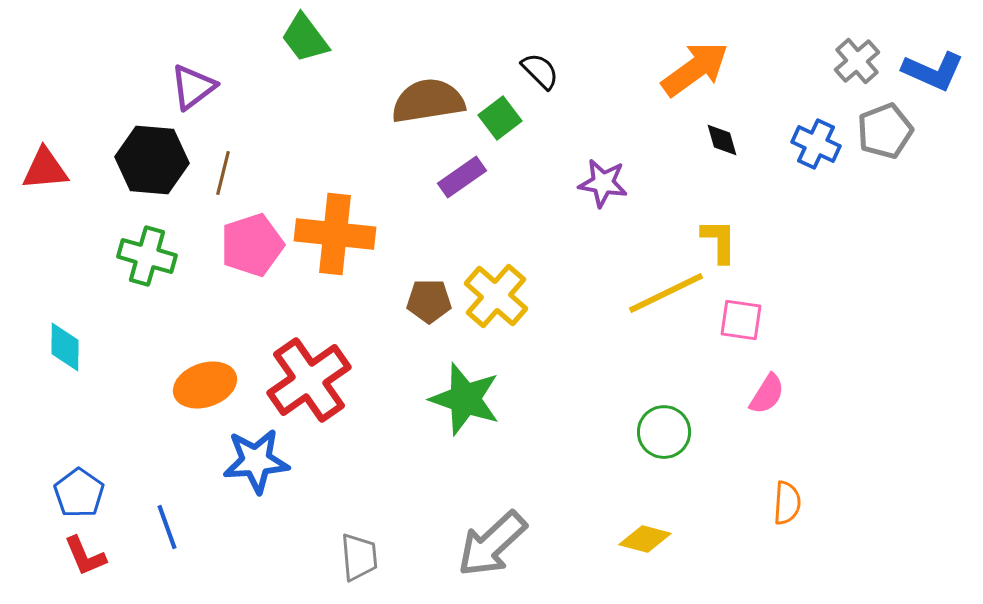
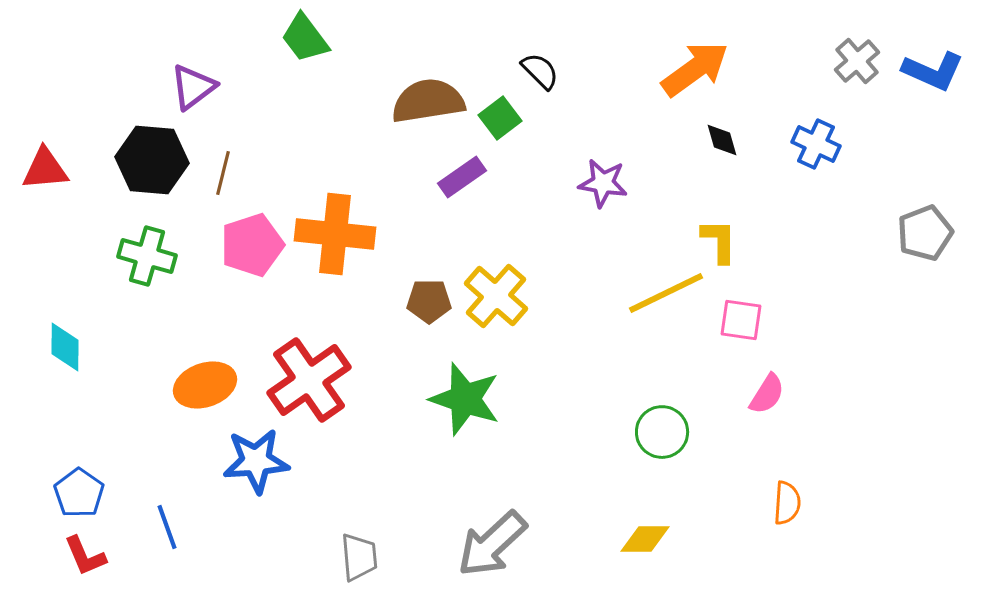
gray pentagon: moved 40 px right, 102 px down
green circle: moved 2 px left
yellow diamond: rotated 15 degrees counterclockwise
